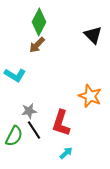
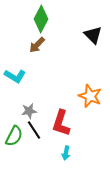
green diamond: moved 2 px right, 3 px up
cyan L-shape: moved 1 px down
cyan arrow: rotated 144 degrees clockwise
